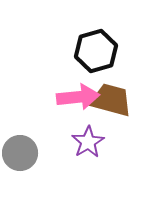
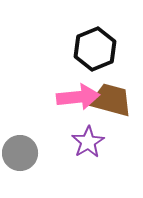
black hexagon: moved 1 px left, 2 px up; rotated 6 degrees counterclockwise
